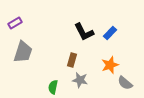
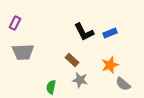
purple rectangle: rotated 32 degrees counterclockwise
blue rectangle: rotated 24 degrees clockwise
gray trapezoid: rotated 70 degrees clockwise
brown rectangle: rotated 64 degrees counterclockwise
gray semicircle: moved 2 px left, 1 px down
green semicircle: moved 2 px left
